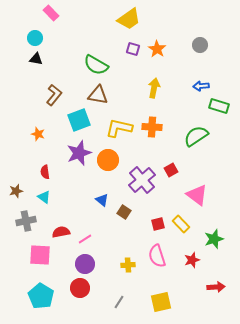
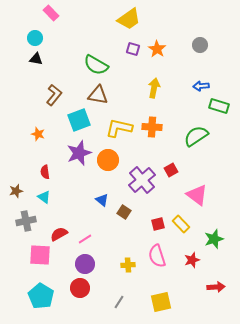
red semicircle at (61, 232): moved 2 px left, 2 px down; rotated 18 degrees counterclockwise
